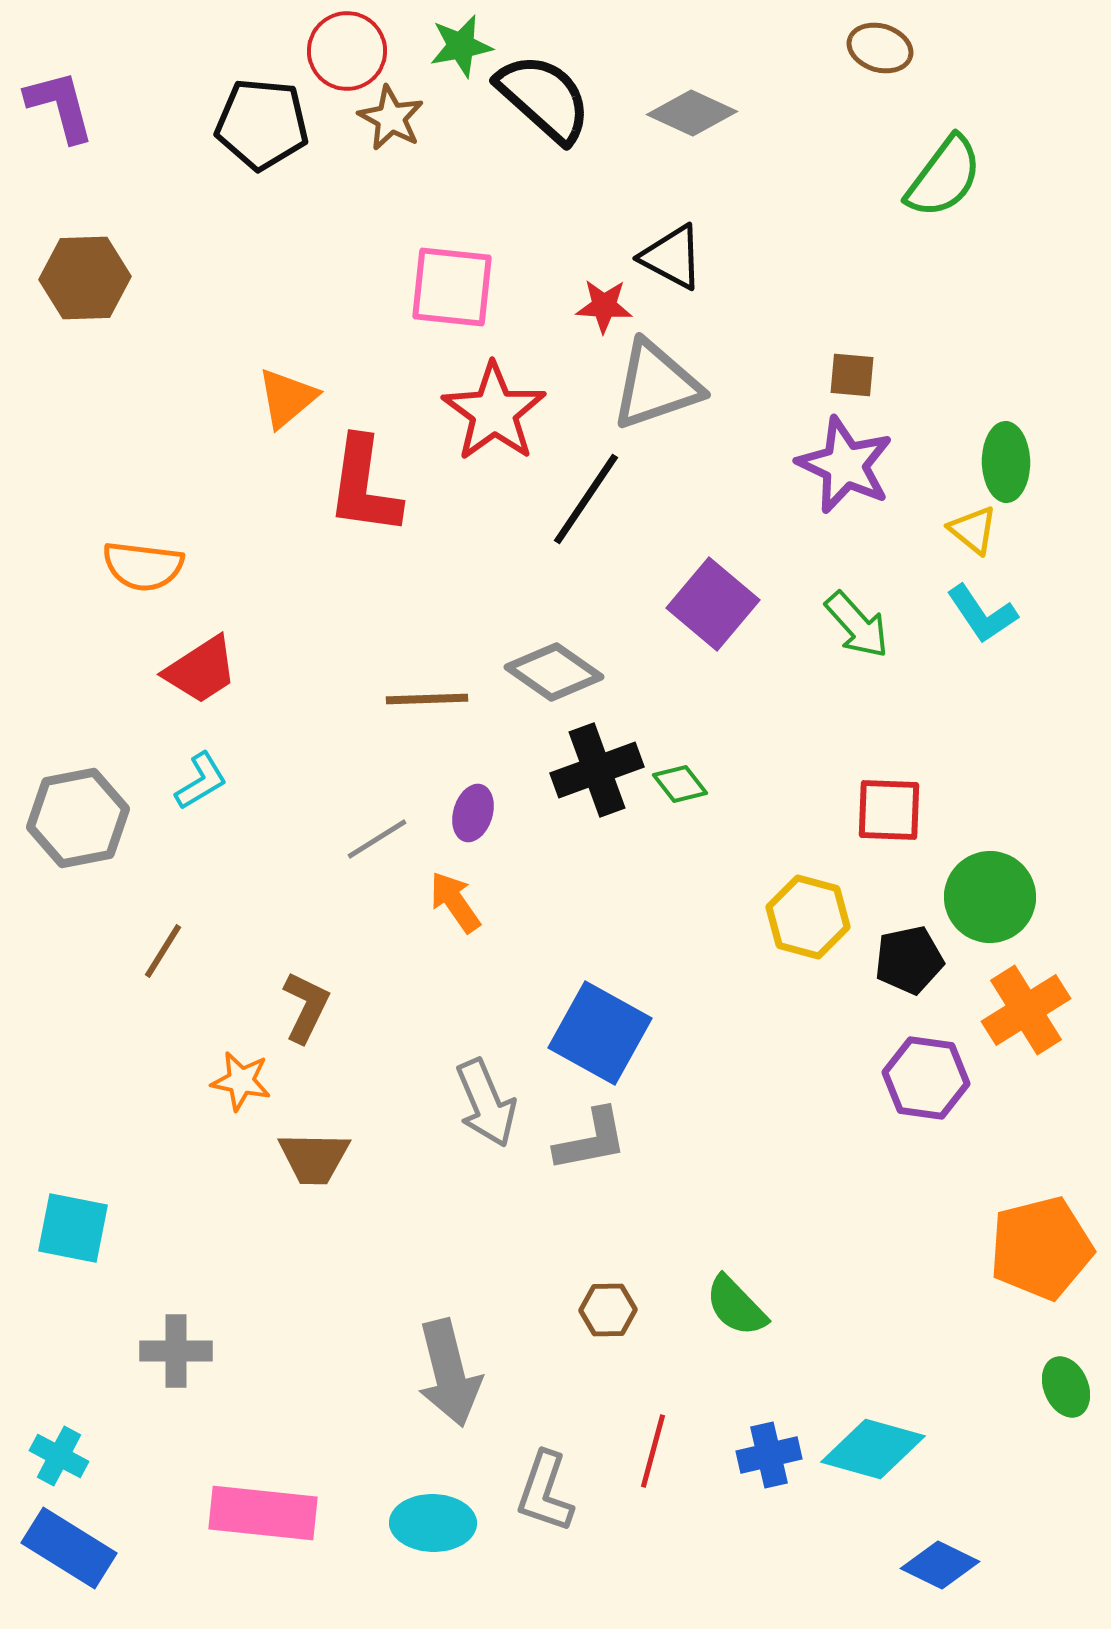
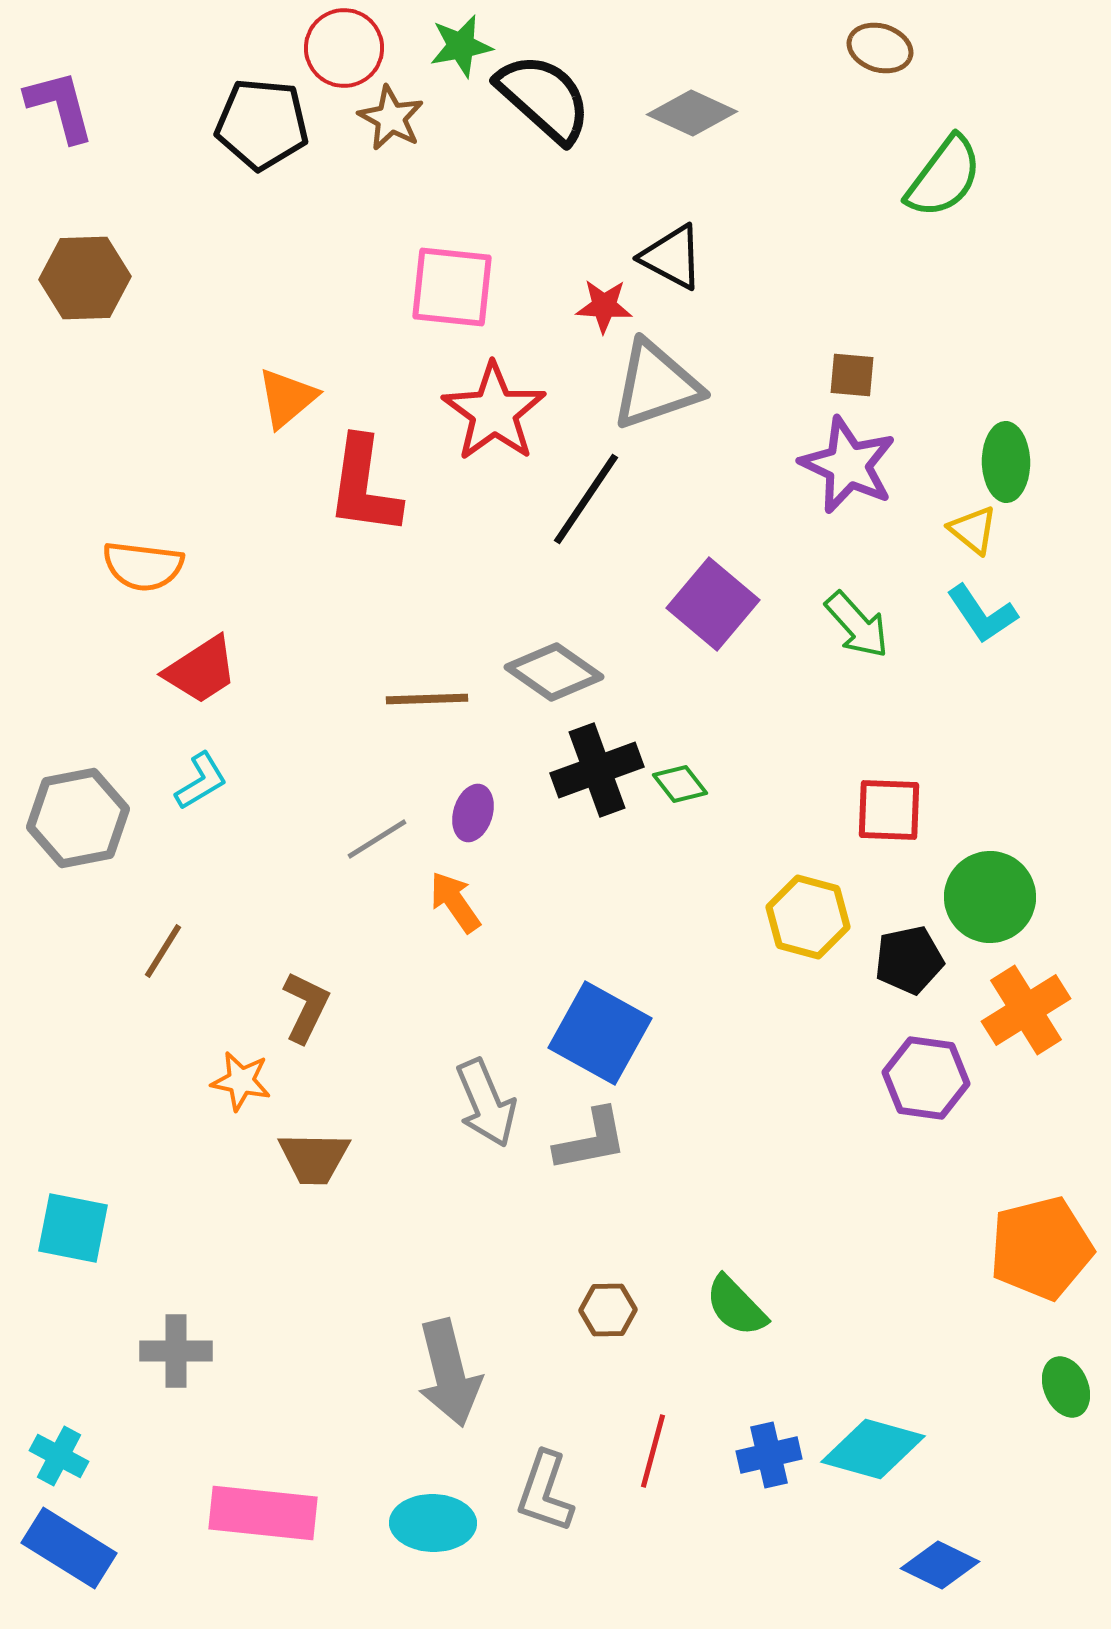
red circle at (347, 51): moved 3 px left, 3 px up
purple star at (845, 465): moved 3 px right
